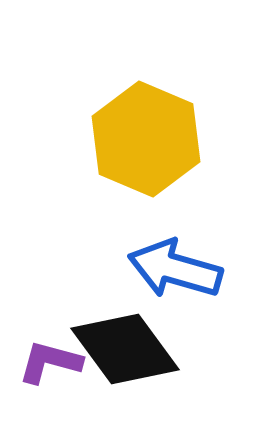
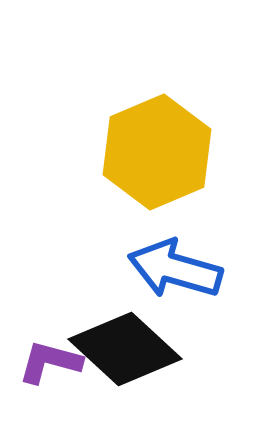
yellow hexagon: moved 11 px right, 13 px down; rotated 14 degrees clockwise
black diamond: rotated 11 degrees counterclockwise
